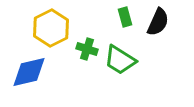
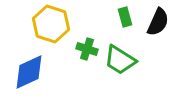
yellow hexagon: moved 4 px up; rotated 15 degrees counterclockwise
blue diamond: rotated 12 degrees counterclockwise
